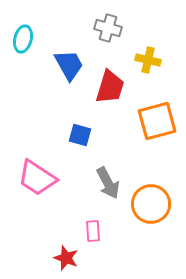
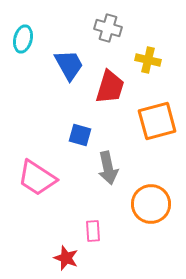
gray arrow: moved 15 px up; rotated 16 degrees clockwise
